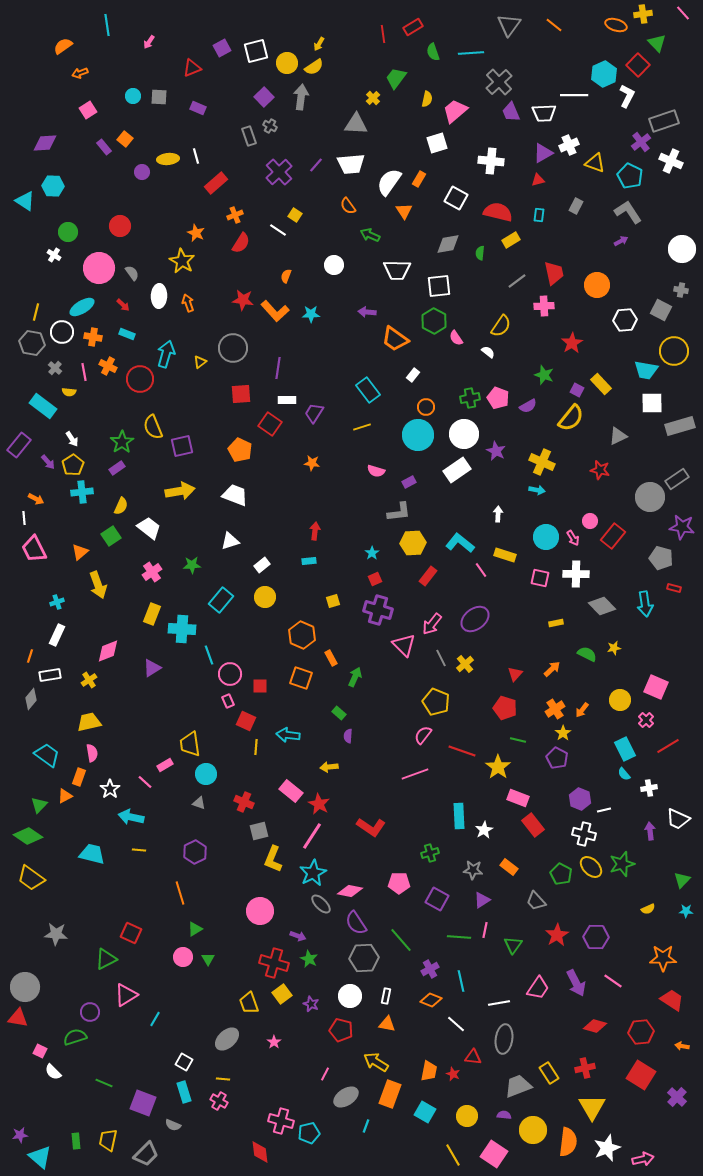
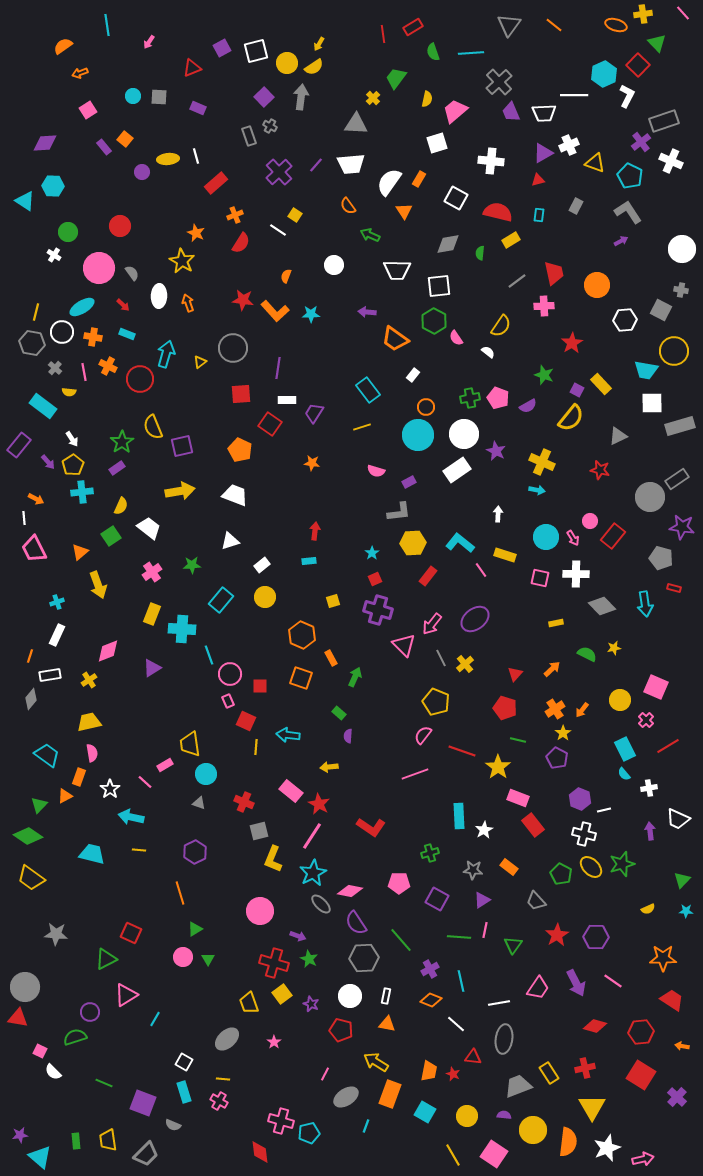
yellow trapezoid at (108, 1140): rotated 20 degrees counterclockwise
